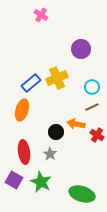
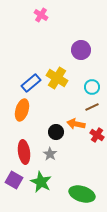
purple circle: moved 1 px down
yellow cross: rotated 35 degrees counterclockwise
